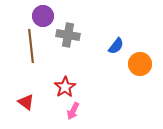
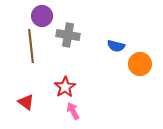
purple circle: moved 1 px left
blue semicircle: rotated 66 degrees clockwise
pink arrow: rotated 126 degrees clockwise
